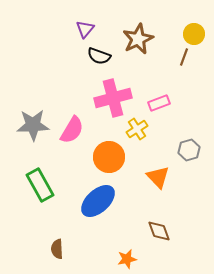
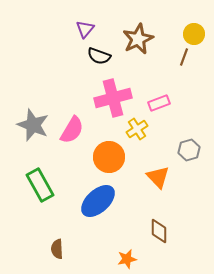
gray star: rotated 24 degrees clockwise
brown diamond: rotated 20 degrees clockwise
